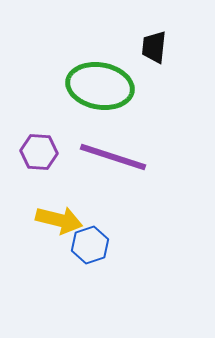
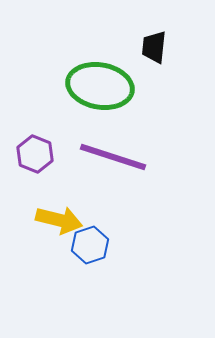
purple hexagon: moved 4 px left, 2 px down; rotated 18 degrees clockwise
